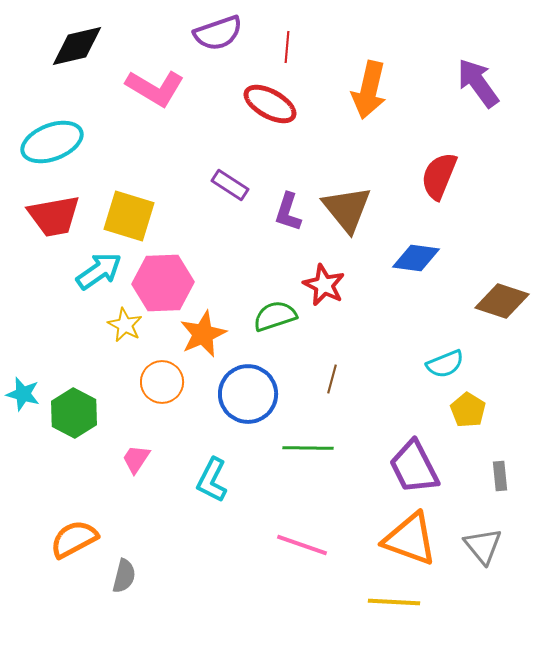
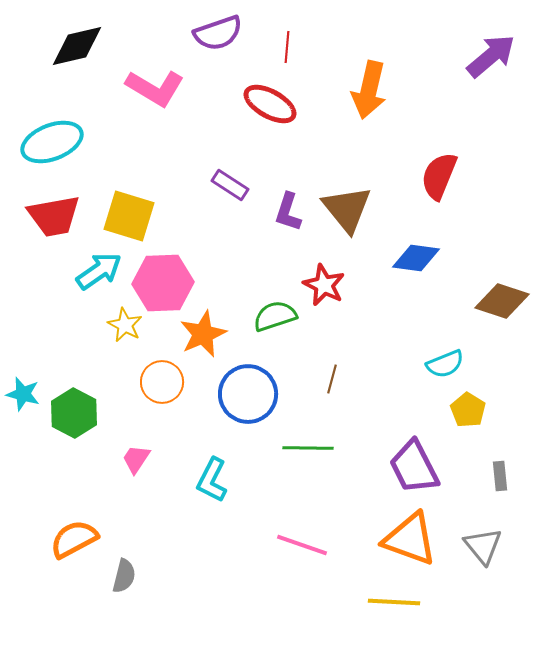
purple arrow: moved 13 px right, 27 px up; rotated 86 degrees clockwise
